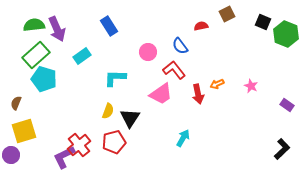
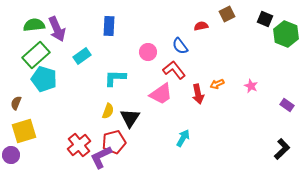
black square: moved 2 px right, 3 px up
blue rectangle: rotated 36 degrees clockwise
purple L-shape: moved 37 px right
